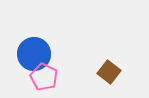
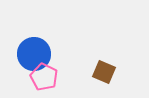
brown square: moved 5 px left; rotated 15 degrees counterclockwise
